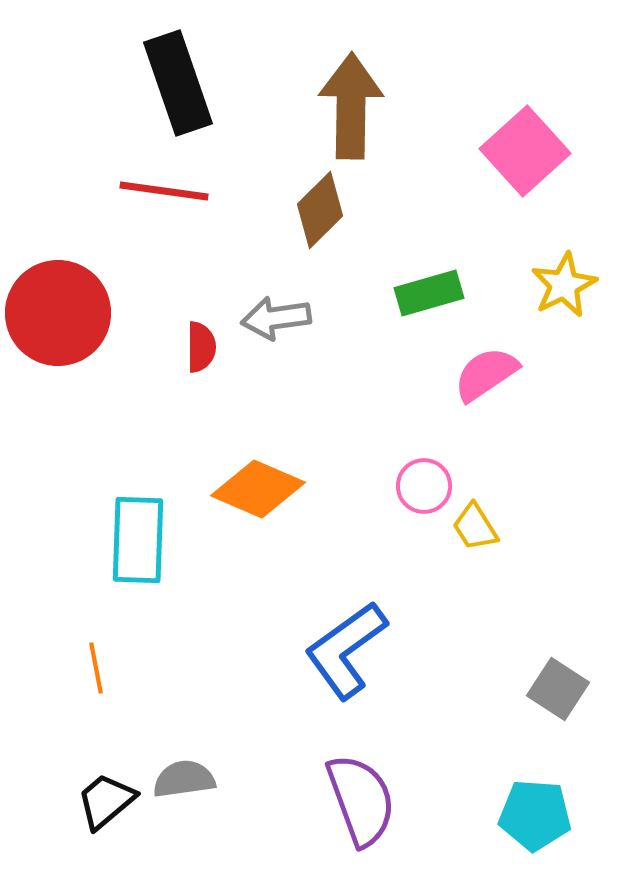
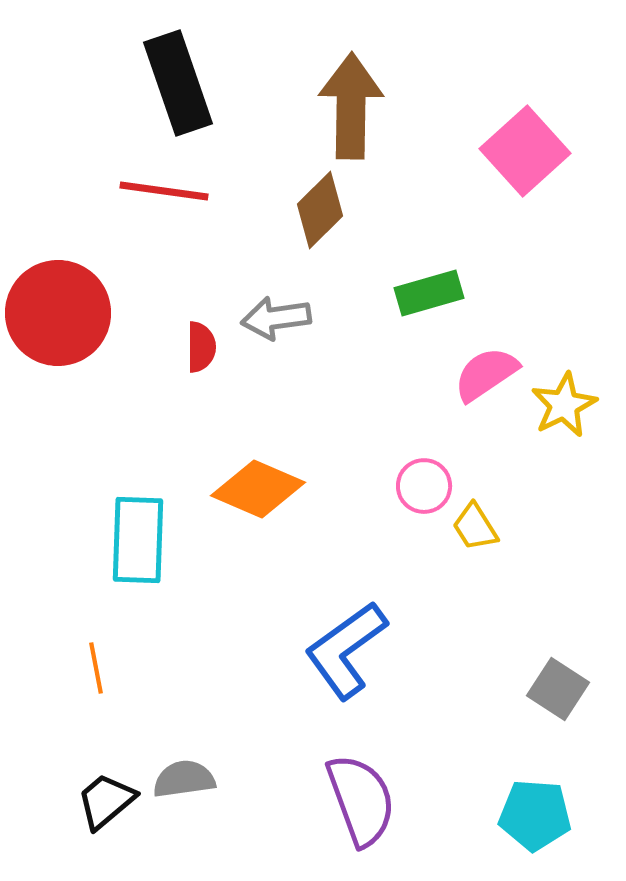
yellow star: moved 120 px down
